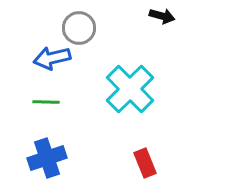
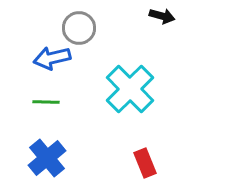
blue cross: rotated 21 degrees counterclockwise
